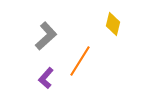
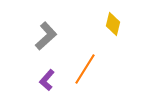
orange line: moved 5 px right, 8 px down
purple L-shape: moved 1 px right, 2 px down
